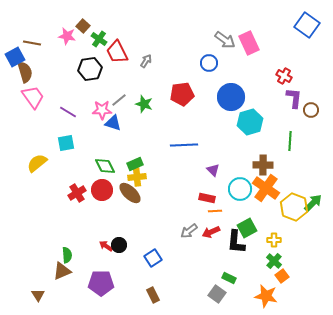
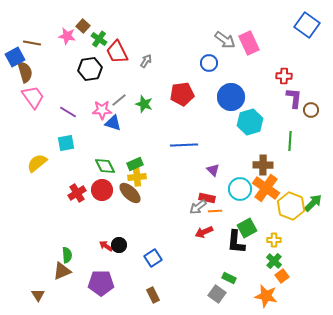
red cross at (284, 76): rotated 28 degrees counterclockwise
yellow hexagon at (294, 207): moved 3 px left, 1 px up
gray arrow at (189, 231): moved 9 px right, 24 px up
red arrow at (211, 232): moved 7 px left
